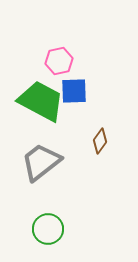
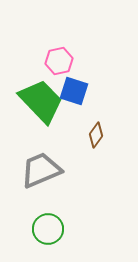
blue square: rotated 20 degrees clockwise
green trapezoid: rotated 18 degrees clockwise
brown diamond: moved 4 px left, 6 px up
gray trapezoid: moved 8 px down; rotated 15 degrees clockwise
